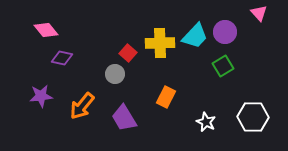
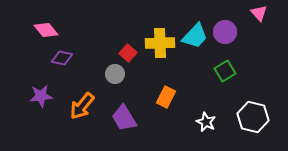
green square: moved 2 px right, 5 px down
white hexagon: rotated 12 degrees clockwise
